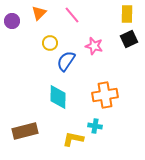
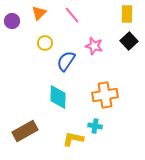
black square: moved 2 px down; rotated 18 degrees counterclockwise
yellow circle: moved 5 px left
brown rectangle: rotated 15 degrees counterclockwise
